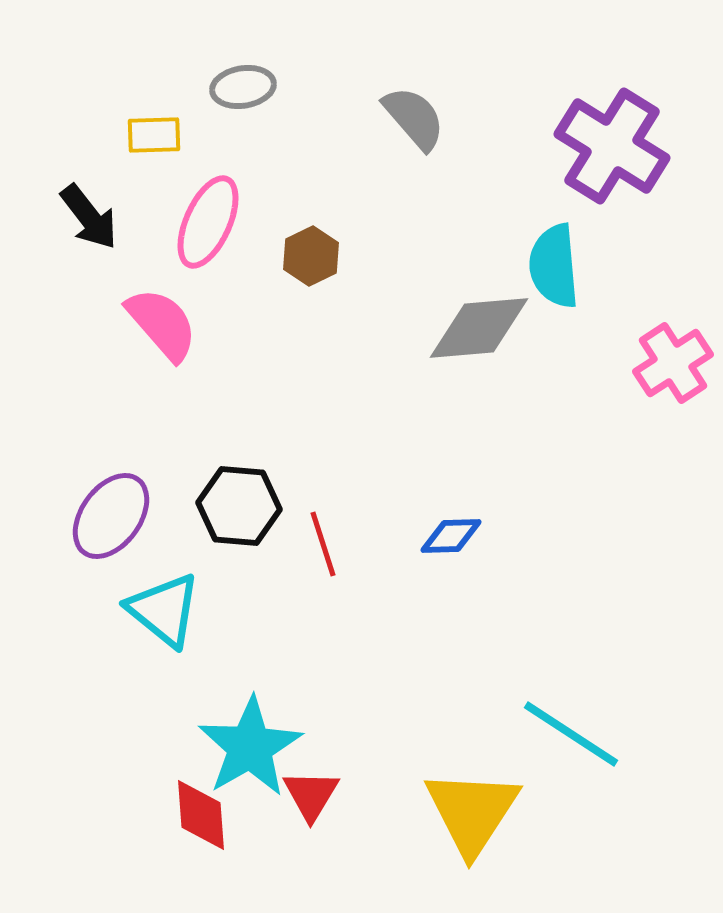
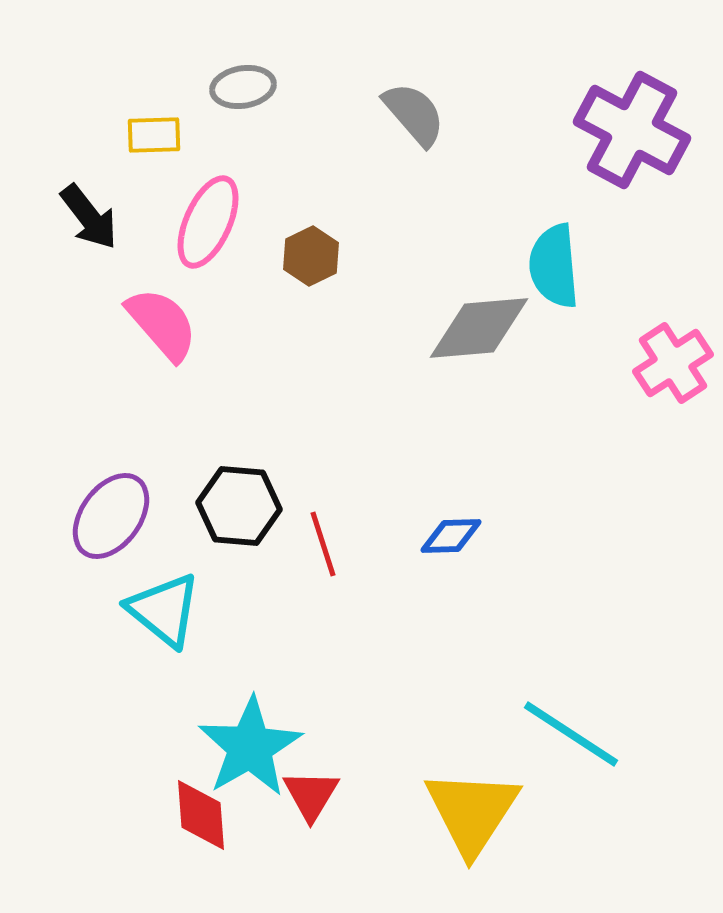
gray semicircle: moved 4 px up
purple cross: moved 20 px right, 16 px up; rotated 4 degrees counterclockwise
